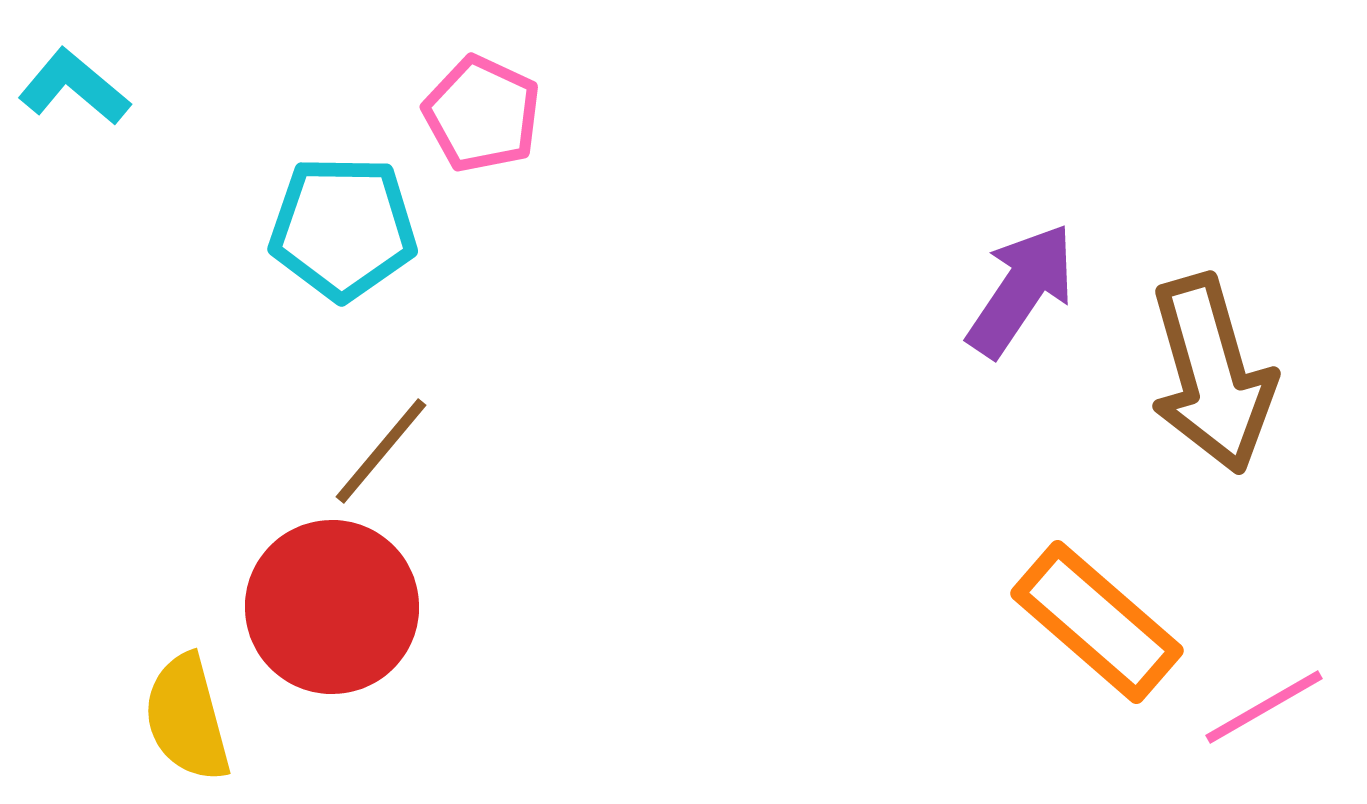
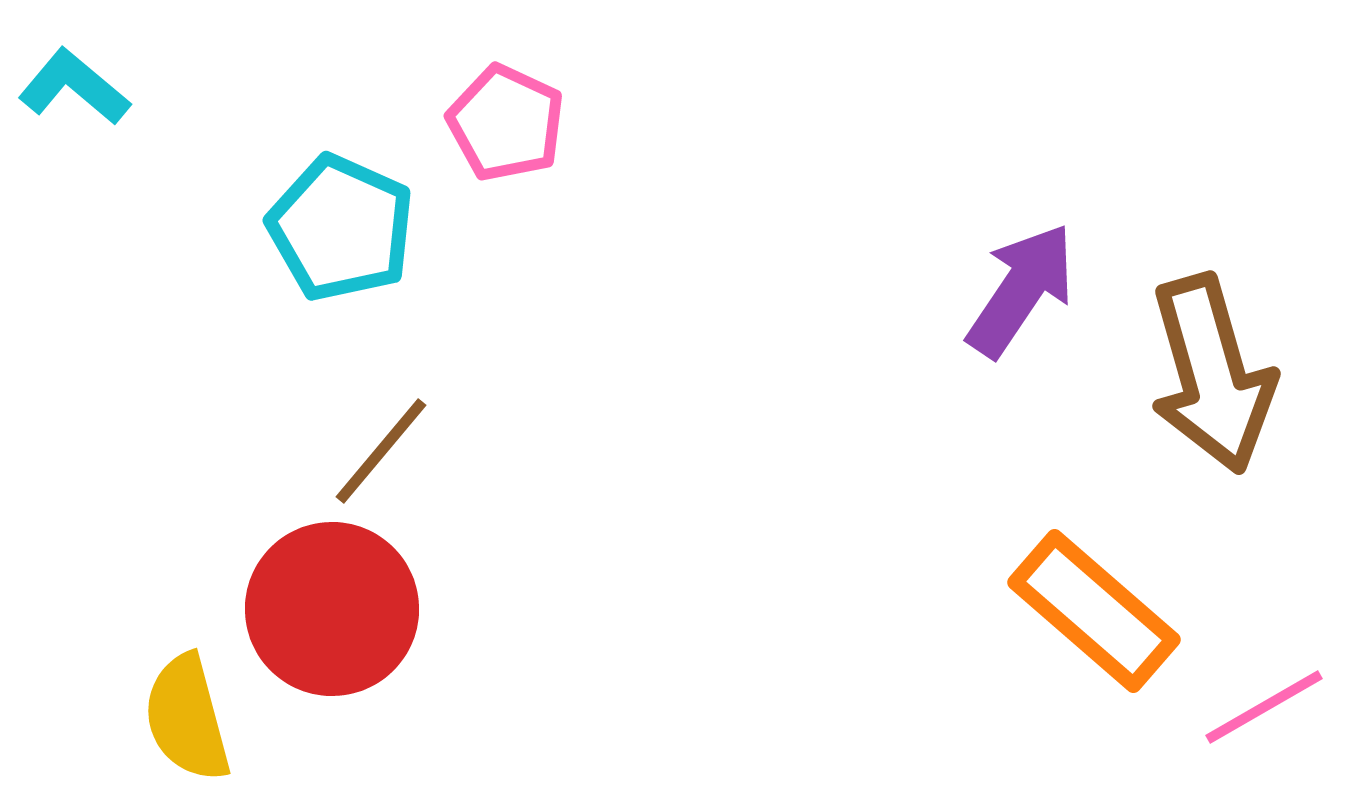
pink pentagon: moved 24 px right, 9 px down
cyan pentagon: moved 2 px left; rotated 23 degrees clockwise
red circle: moved 2 px down
orange rectangle: moved 3 px left, 11 px up
